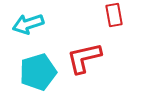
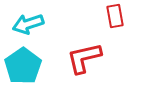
red rectangle: moved 1 px right, 1 px down
cyan pentagon: moved 15 px left, 6 px up; rotated 18 degrees counterclockwise
